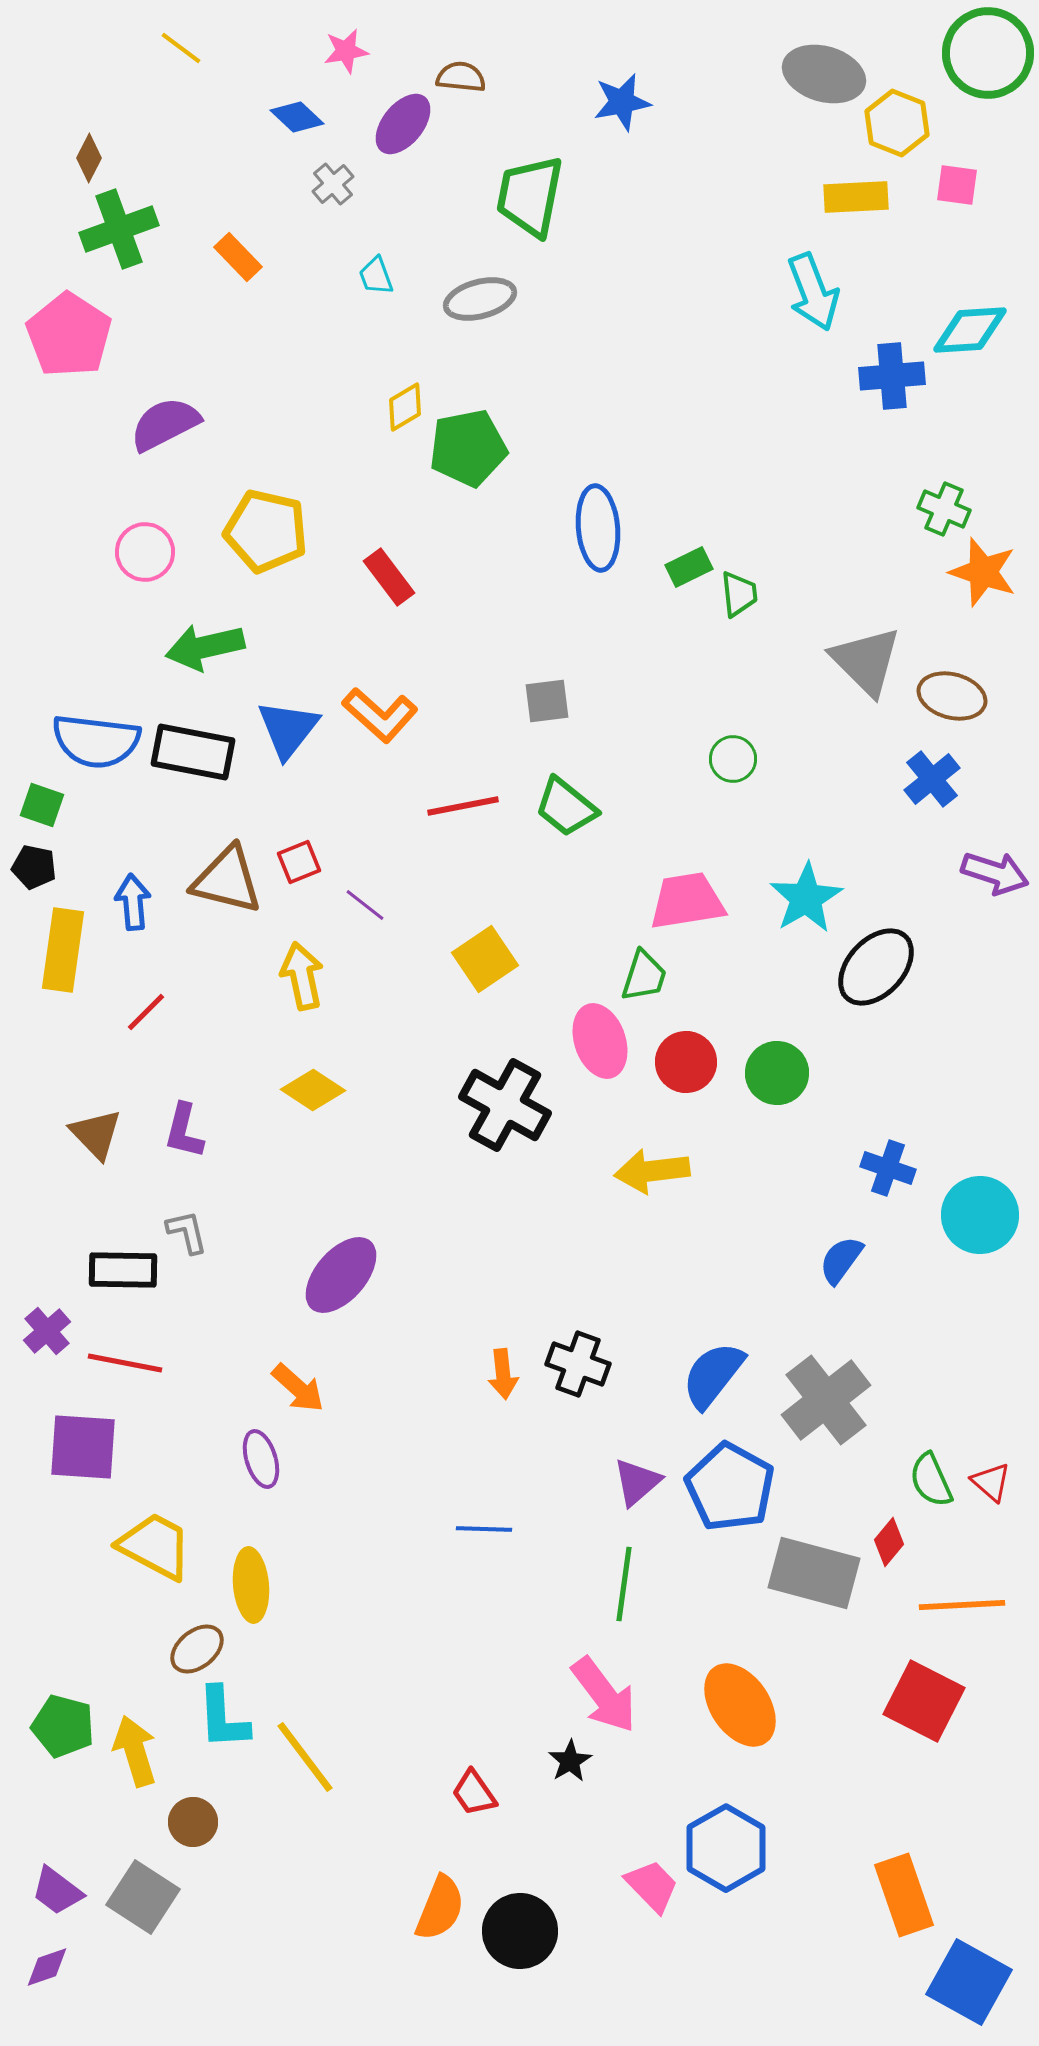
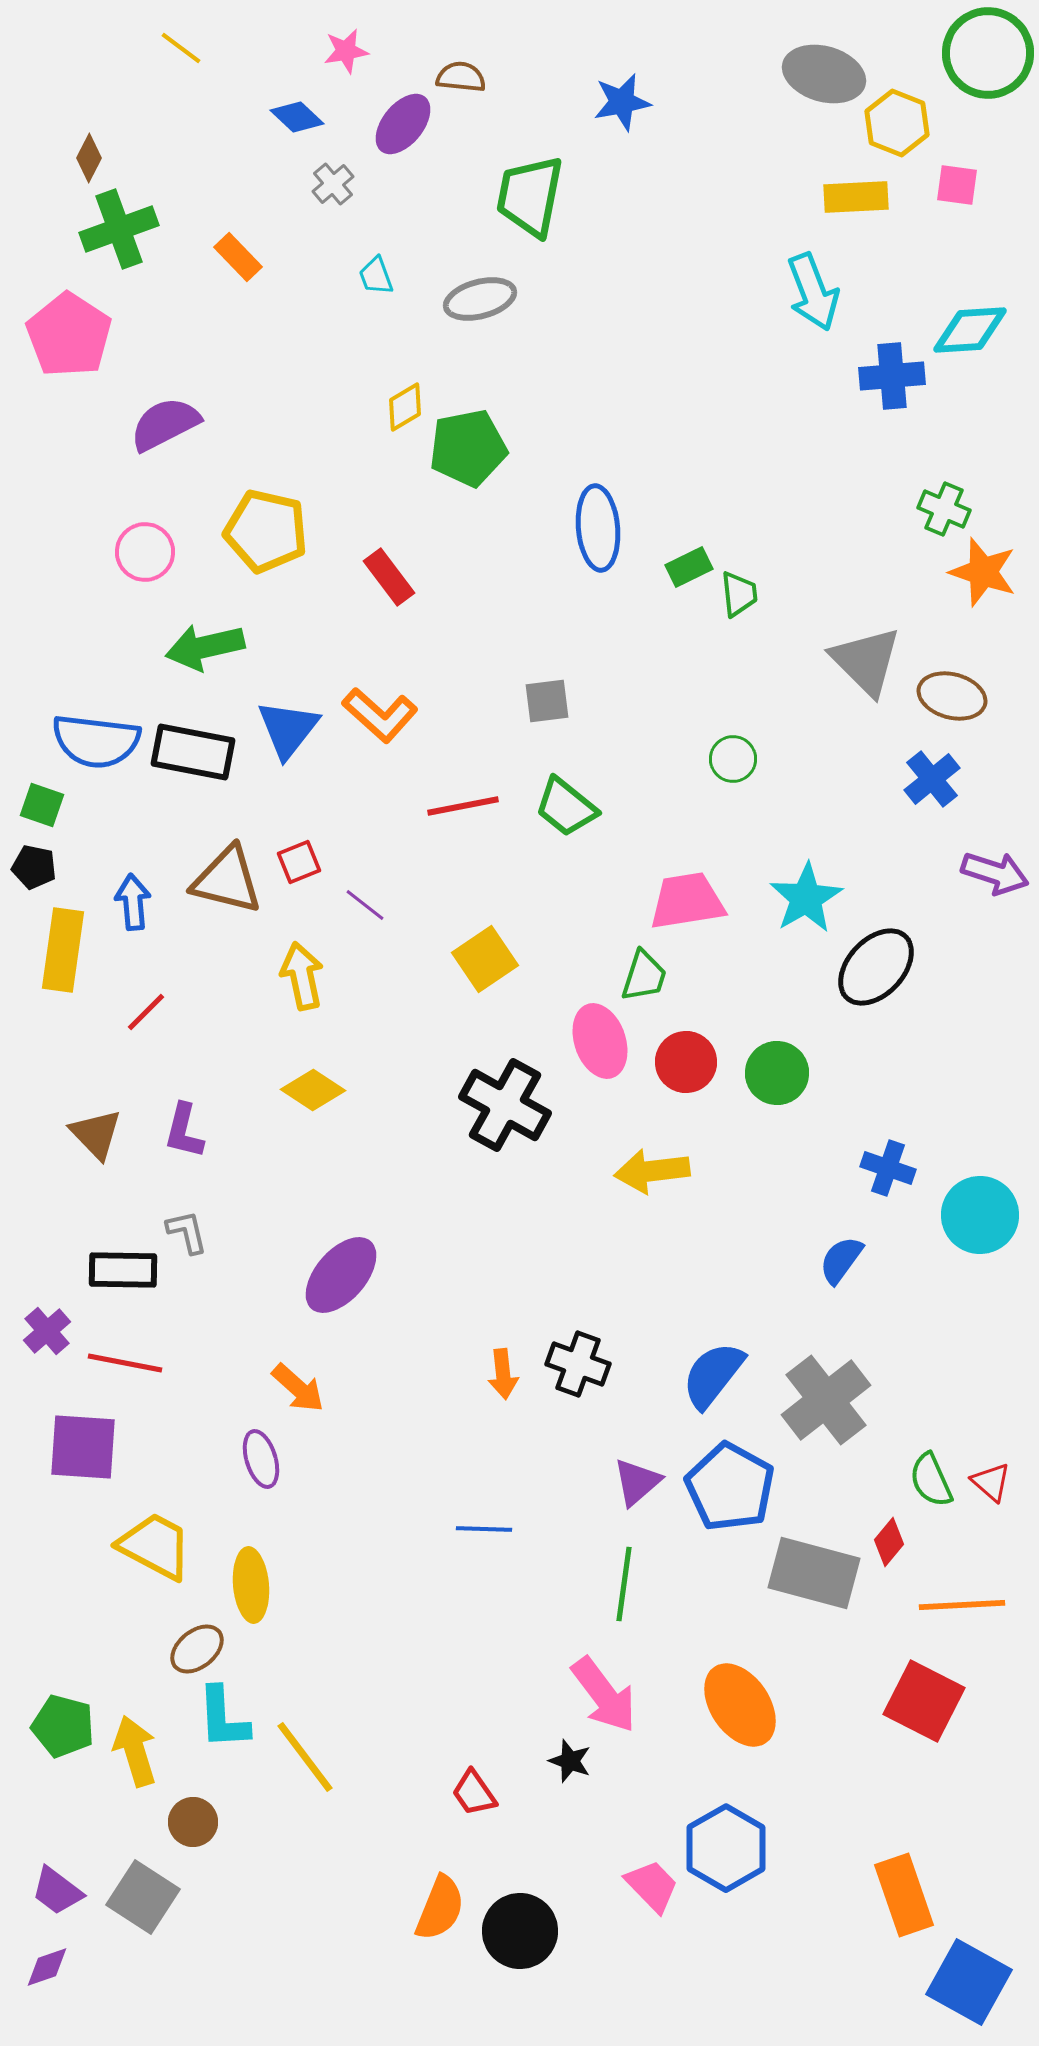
black star at (570, 1761): rotated 21 degrees counterclockwise
